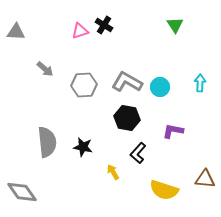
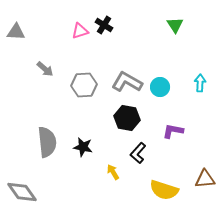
brown triangle: rotated 10 degrees counterclockwise
